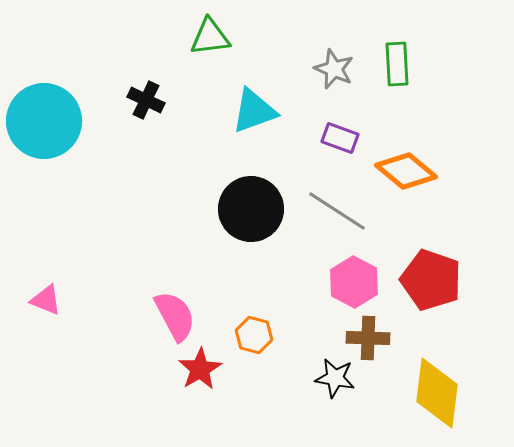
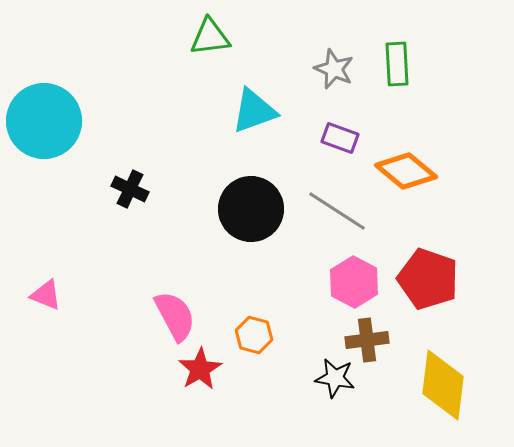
black cross: moved 16 px left, 89 px down
red pentagon: moved 3 px left, 1 px up
pink triangle: moved 5 px up
brown cross: moved 1 px left, 2 px down; rotated 9 degrees counterclockwise
yellow diamond: moved 6 px right, 8 px up
